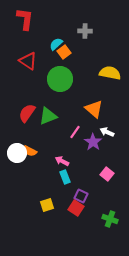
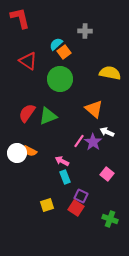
red L-shape: moved 5 px left, 1 px up; rotated 20 degrees counterclockwise
pink line: moved 4 px right, 9 px down
